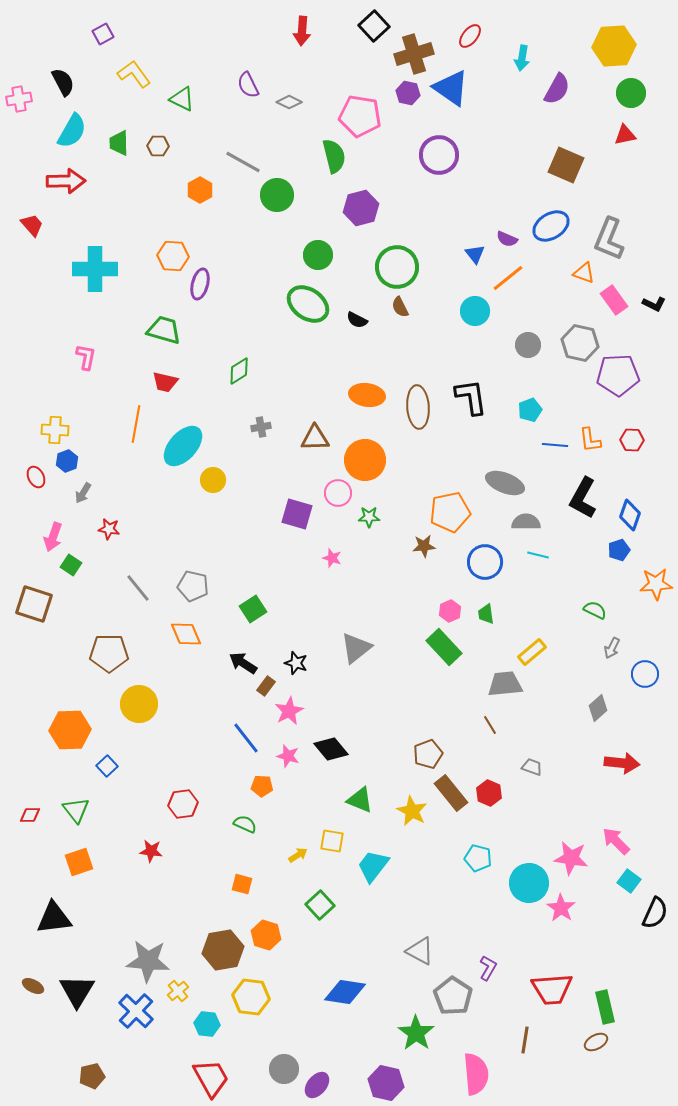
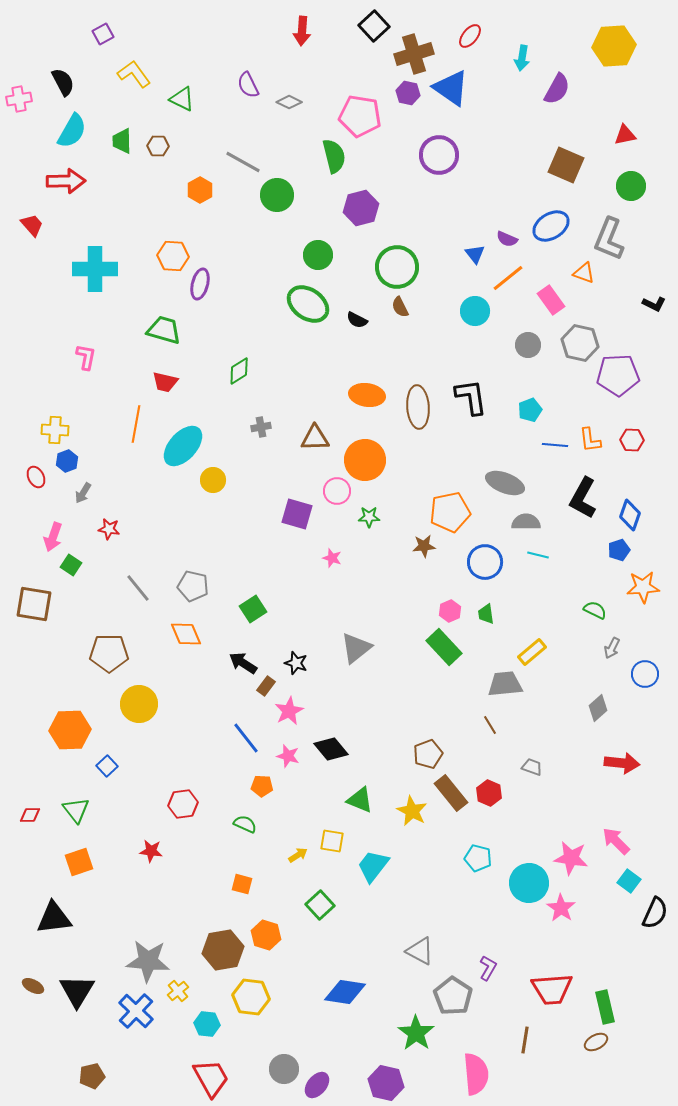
green circle at (631, 93): moved 93 px down
green trapezoid at (119, 143): moved 3 px right, 2 px up
pink rectangle at (614, 300): moved 63 px left
pink circle at (338, 493): moved 1 px left, 2 px up
orange star at (656, 584): moved 13 px left, 3 px down
brown square at (34, 604): rotated 9 degrees counterclockwise
